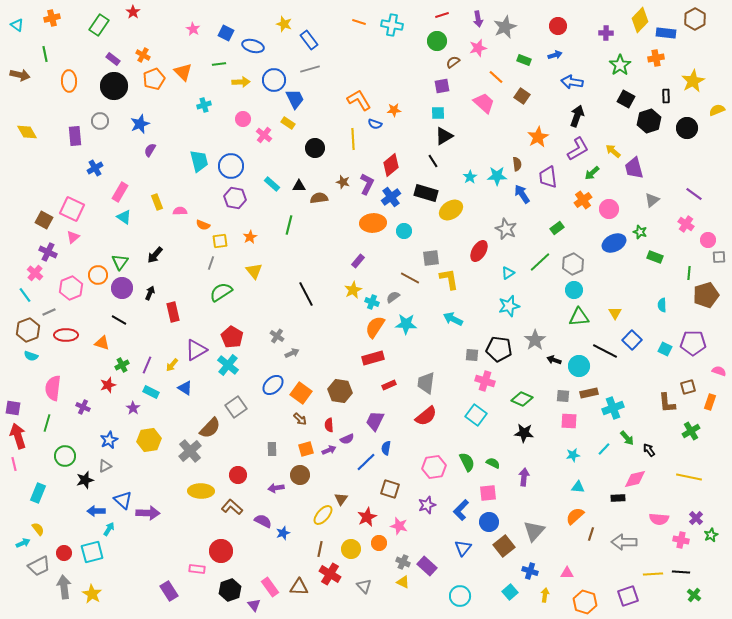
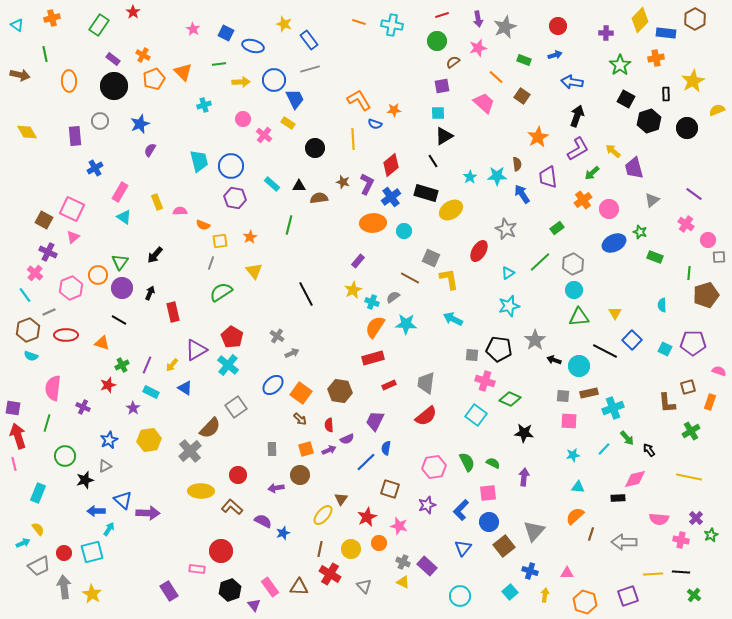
black rectangle at (666, 96): moved 2 px up
gray square at (431, 258): rotated 30 degrees clockwise
green diamond at (522, 399): moved 12 px left
